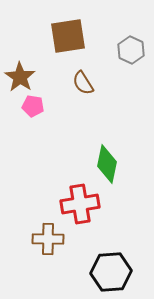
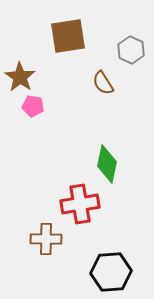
brown semicircle: moved 20 px right
brown cross: moved 2 px left
